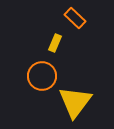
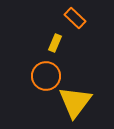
orange circle: moved 4 px right
